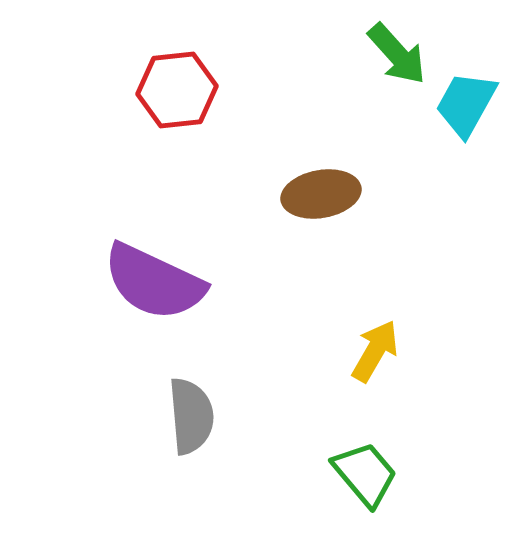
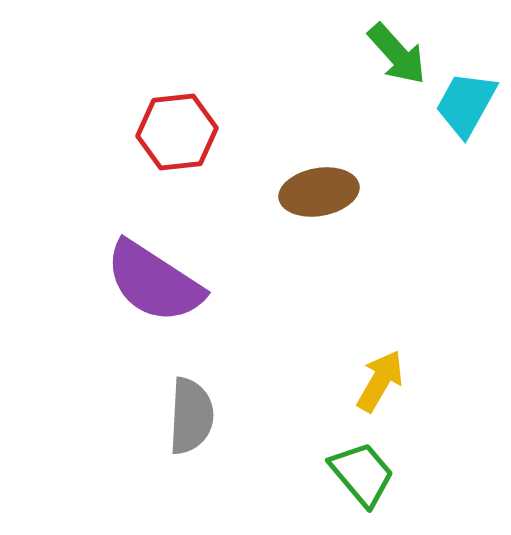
red hexagon: moved 42 px down
brown ellipse: moved 2 px left, 2 px up
purple semicircle: rotated 8 degrees clockwise
yellow arrow: moved 5 px right, 30 px down
gray semicircle: rotated 8 degrees clockwise
green trapezoid: moved 3 px left
